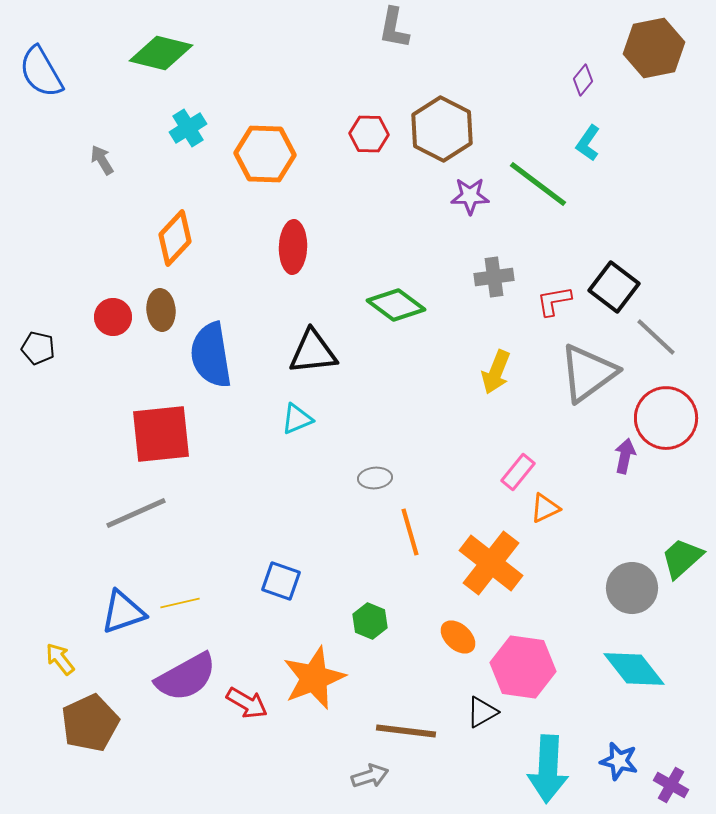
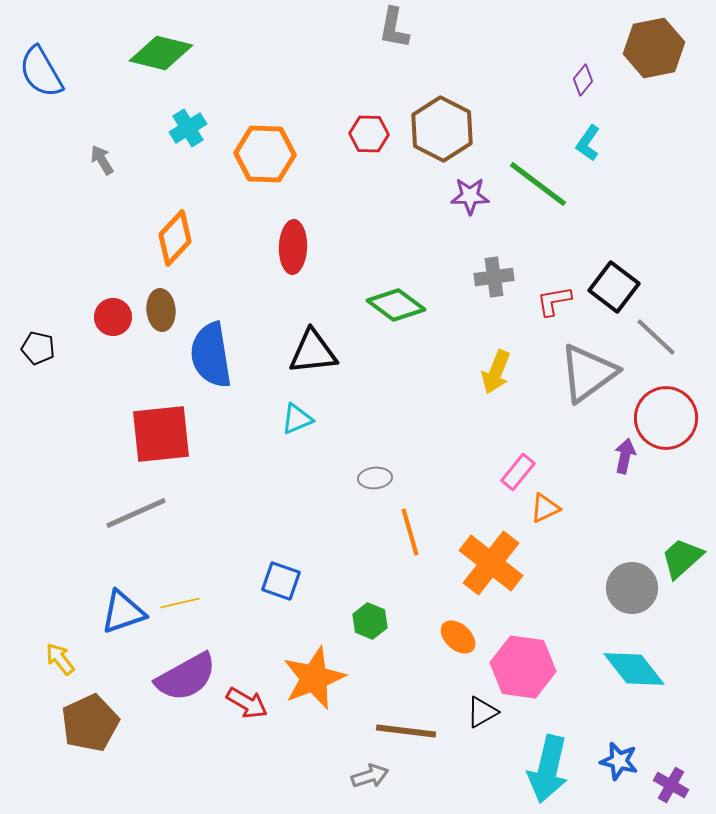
cyan arrow at (548, 769): rotated 10 degrees clockwise
